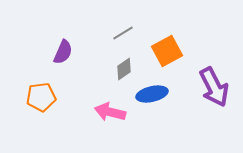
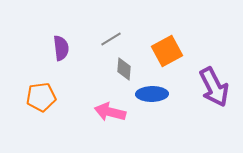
gray line: moved 12 px left, 6 px down
purple semicircle: moved 2 px left, 4 px up; rotated 30 degrees counterclockwise
gray diamond: rotated 50 degrees counterclockwise
blue ellipse: rotated 12 degrees clockwise
